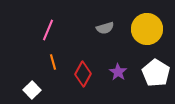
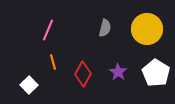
gray semicircle: rotated 60 degrees counterclockwise
white square: moved 3 px left, 5 px up
